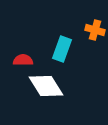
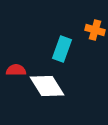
red semicircle: moved 7 px left, 10 px down
white diamond: moved 1 px right
